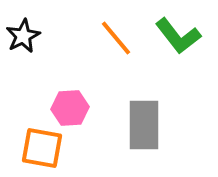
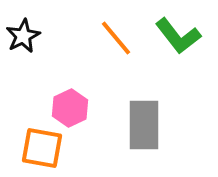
pink hexagon: rotated 21 degrees counterclockwise
